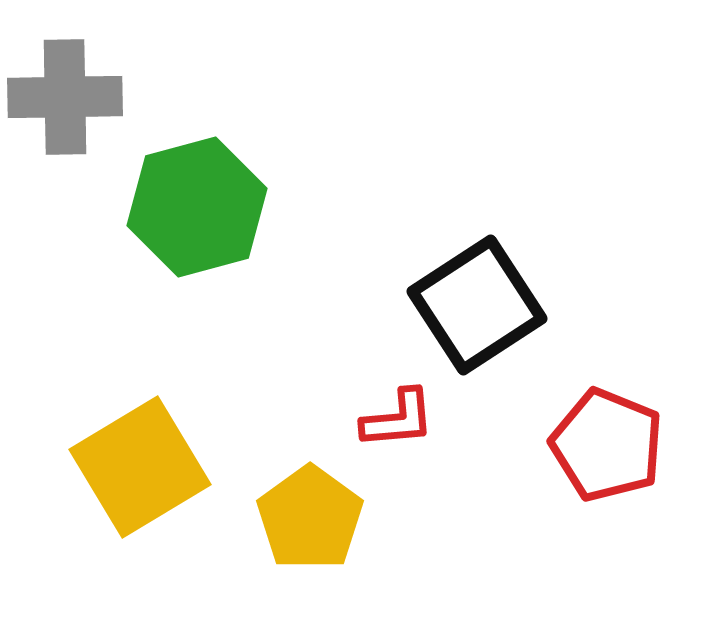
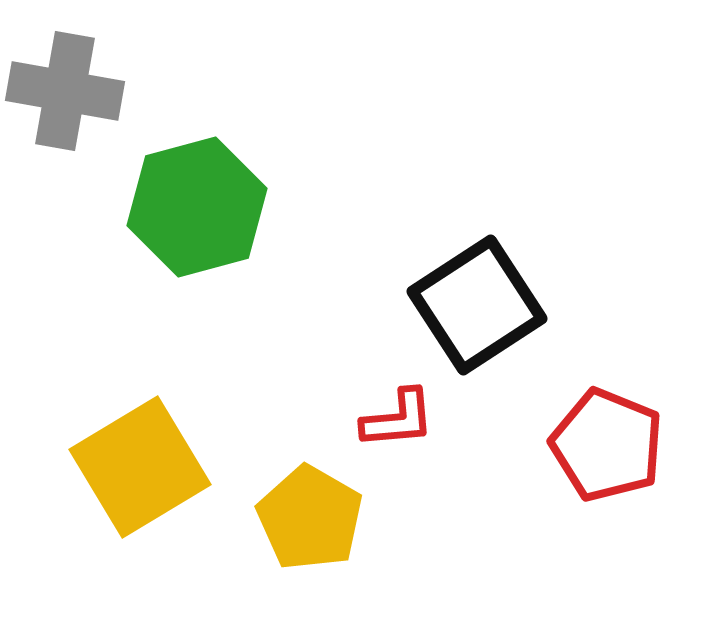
gray cross: moved 6 px up; rotated 11 degrees clockwise
yellow pentagon: rotated 6 degrees counterclockwise
